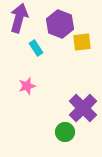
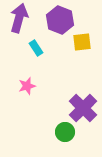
purple hexagon: moved 4 px up
